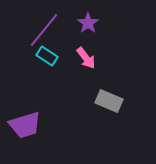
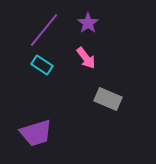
cyan rectangle: moved 5 px left, 9 px down
gray rectangle: moved 1 px left, 2 px up
purple trapezoid: moved 11 px right, 8 px down
